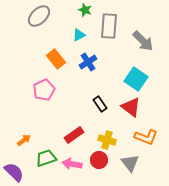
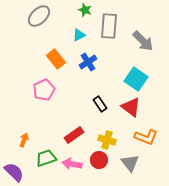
orange arrow: rotated 32 degrees counterclockwise
